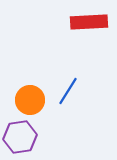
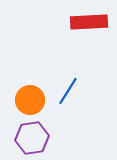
purple hexagon: moved 12 px right, 1 px down
